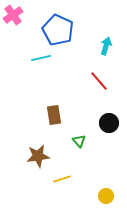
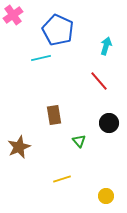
brown star: moved 19 px left, 9 px up; rotated 15 degrees counterclockwise
